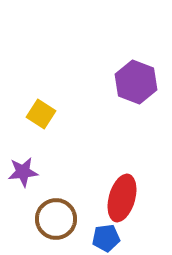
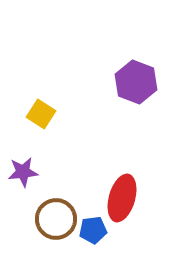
blue pentagon: moved 13 px left, 8 px up
